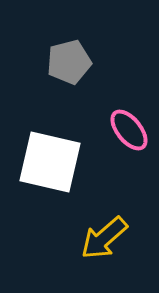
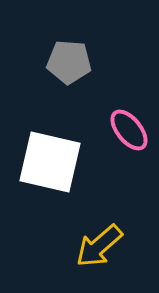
gray pentagon: rotated 18 degrees clockwise
yellow arrow: moved 5 px left, 8 px down
